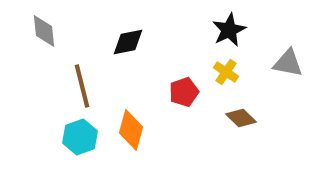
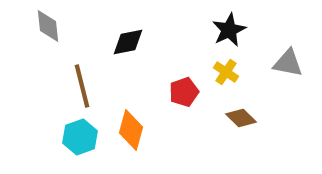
gray diamond: moved 4 px right, 5 px up
